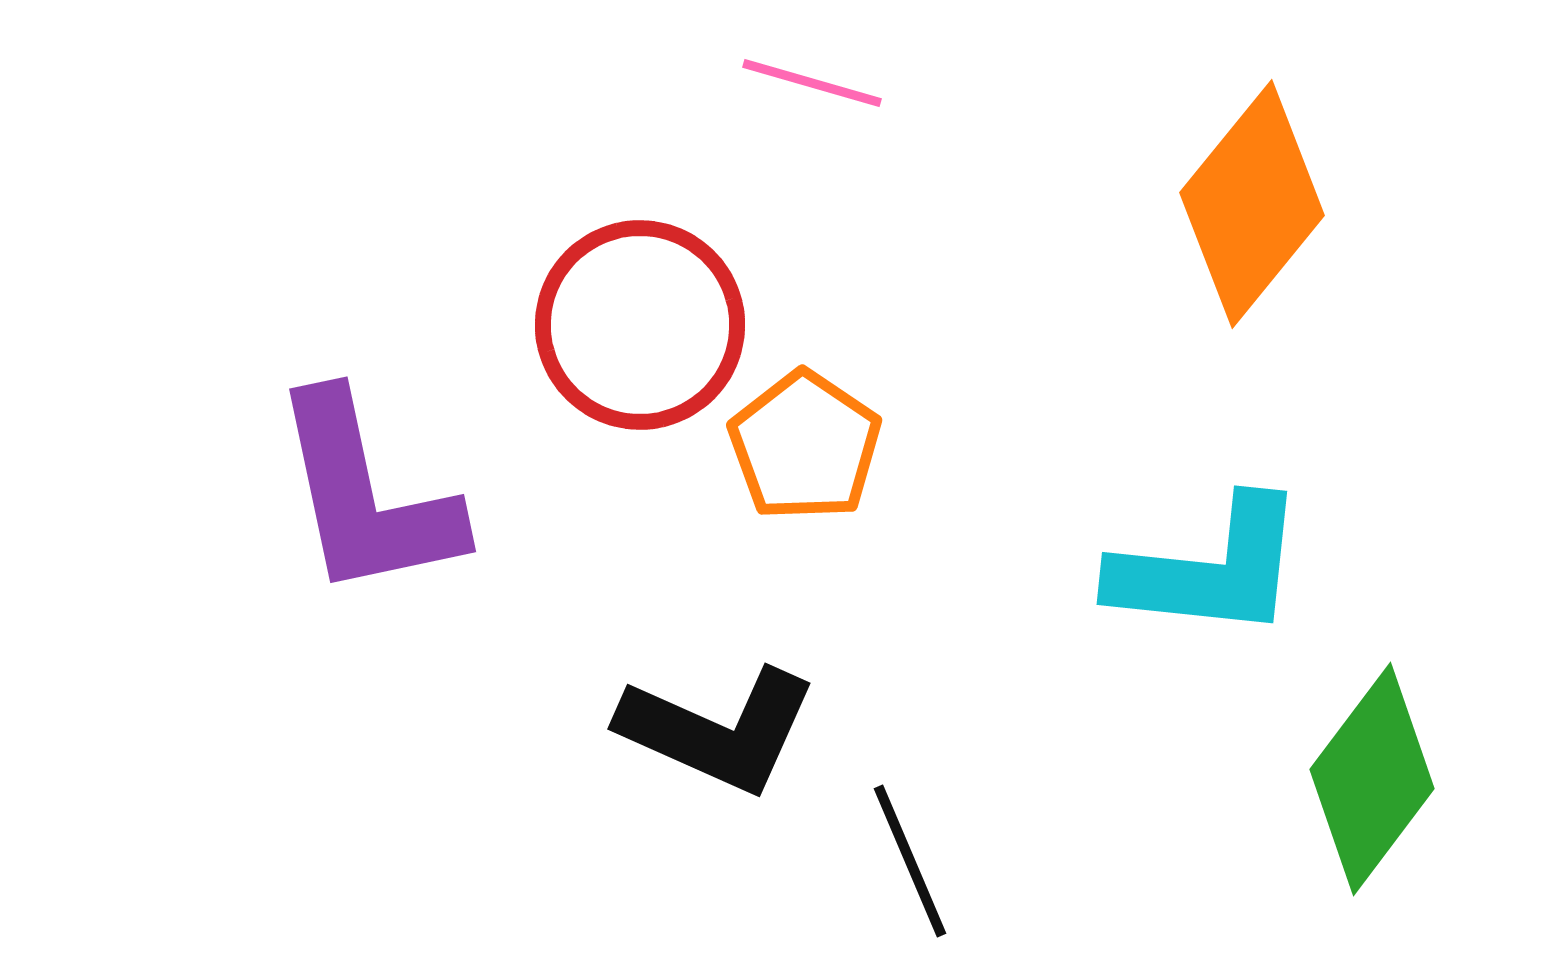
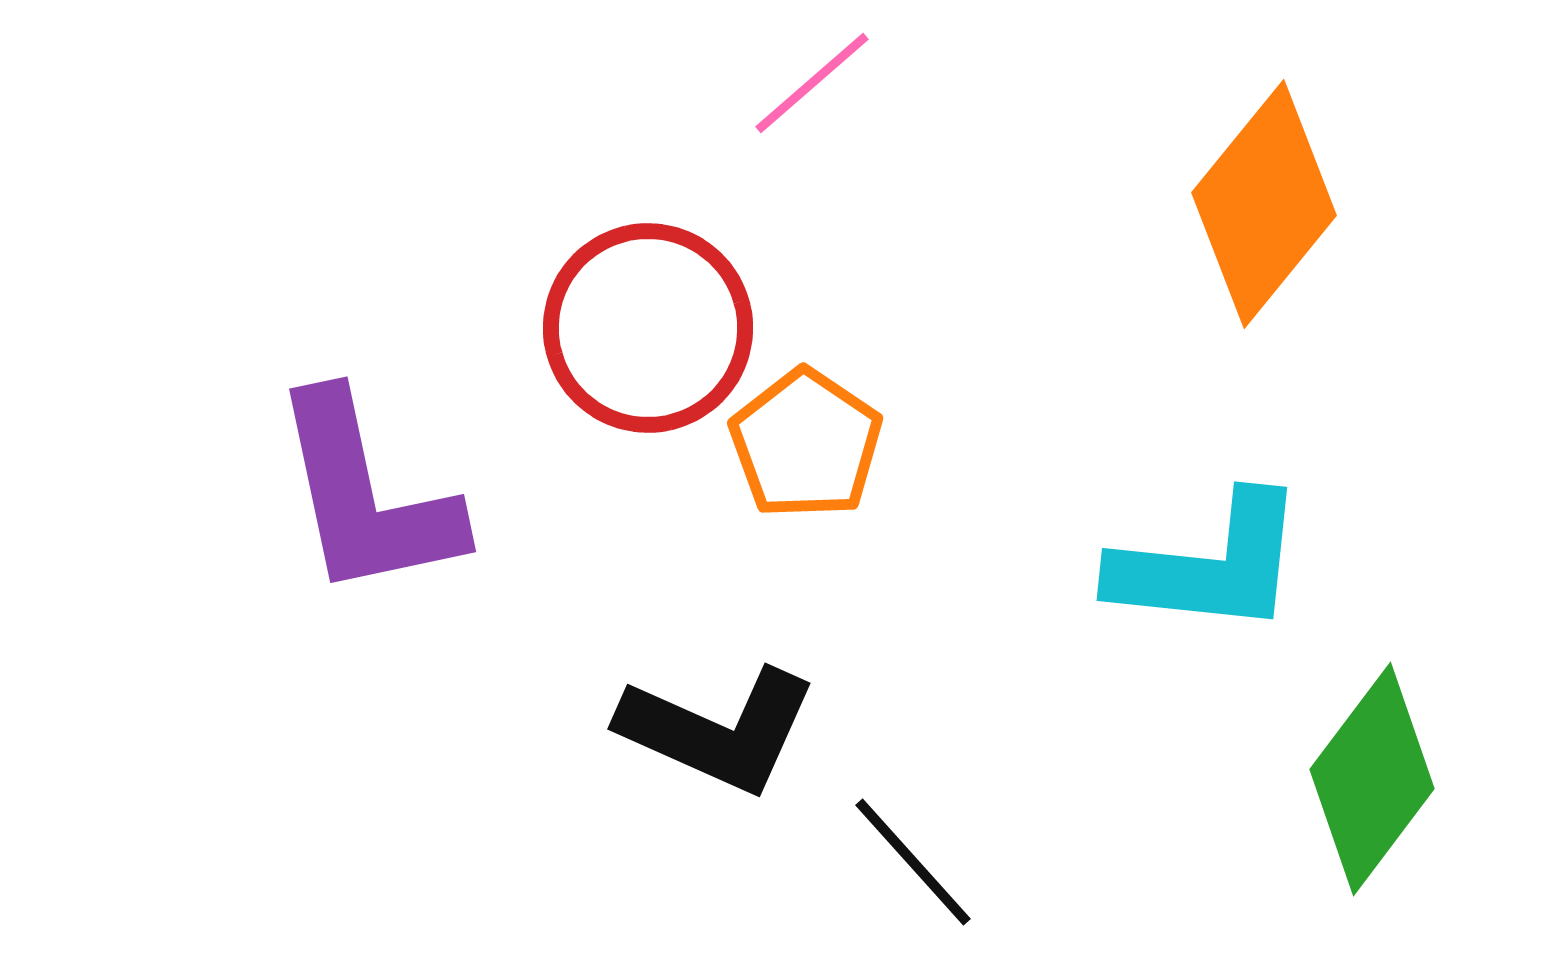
pink line: rotated 57 degrees counterclockwise
orange diamond: moved 12 px right
red circle: moved 8 px right, 3 px down
orange pentagon: moved 1 px right, 2 px up
cyan L-shape: moved 4 px up
black line: moved 3 px right, 1 px down; rotated 19 degrees counterclockwise
